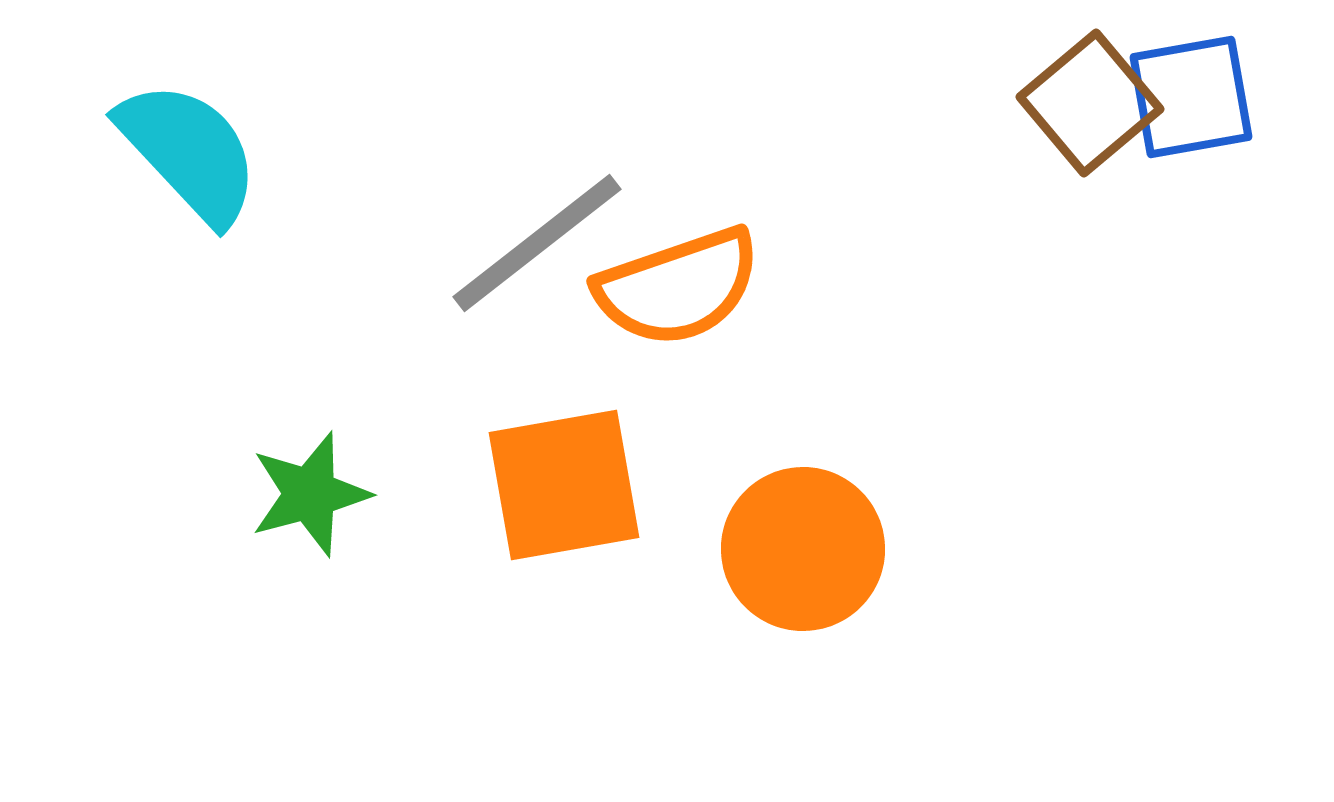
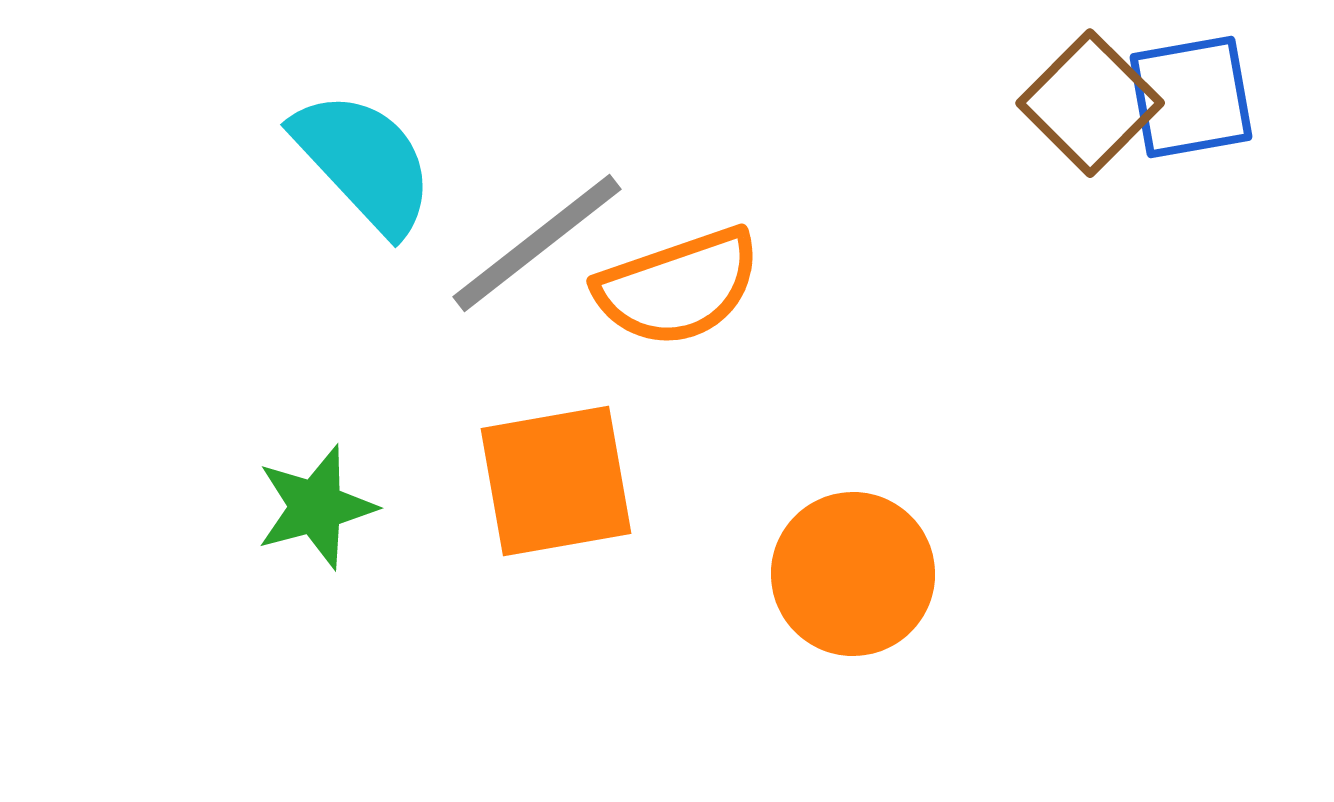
brown square: rotated 5 degrees counterclockwise
cyan semicircle: moved 175 px right, 10 px down
orange square: moved 8 px left, 4 px up
green star: moved 6 px right, 13 px down
orange circle: moved 50 px right, 25 px down
